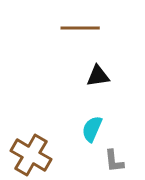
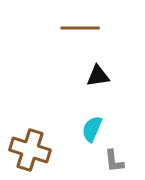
brown cross: moved 1 px left, 5 px up; rotated 12 degrees counterclockwise
